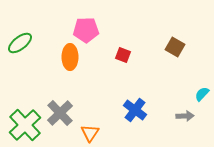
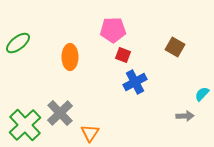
pink pentagon: moved 27 px right
green ellipse: moved 2 px left
blue cross: moved 28 px up; rotated 25 degrees clockwise
